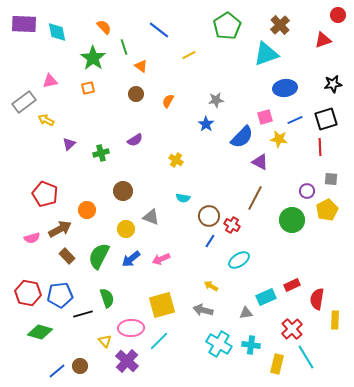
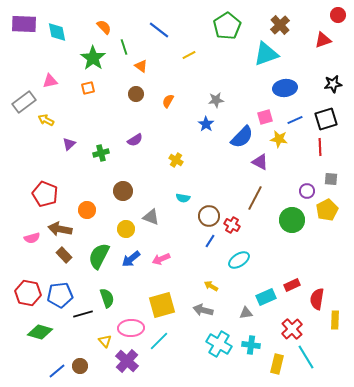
brown arrow at (60, 229): rotated 140 degrees counterclockwise
brown rectangle at (67, 256): moved 3 px left, 1 px up
